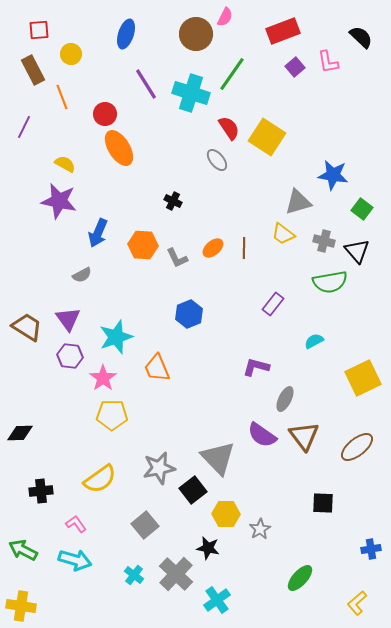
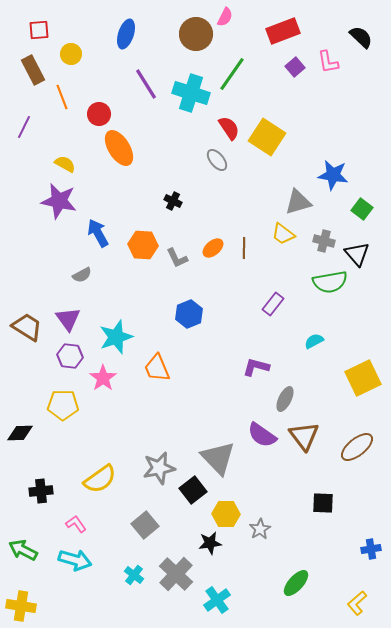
red circle at (105, 114): moved 6 px left
blue arrow at (98, 233): rotated 128 degrees clockwise
black triangle at (357, 251): moved 3 px down
yellow pentagon at (112, 415): moved 49 px left, 10 px up
black star at (208, 548): moved 2 px right, 5 px up; rotated 20 degrees counterclockwise
green ellipse at (300, 578): moved 4 px left, 5 px down
